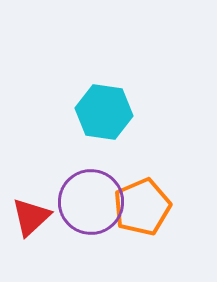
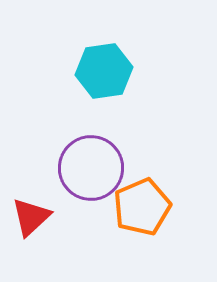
cyan hexagon: moved 41 px up; rotated 16 degrees counterclockwise
purple circle: moved 34 px up
